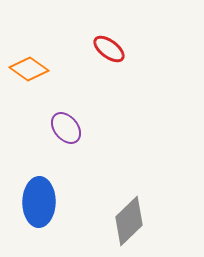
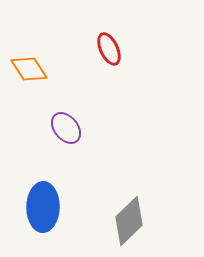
red ellipse: rotated 28 degrees clockwise
orange diamond: rotated 21 degrees clockwise
blue ellipse: moved 4 px right, 5 px down
